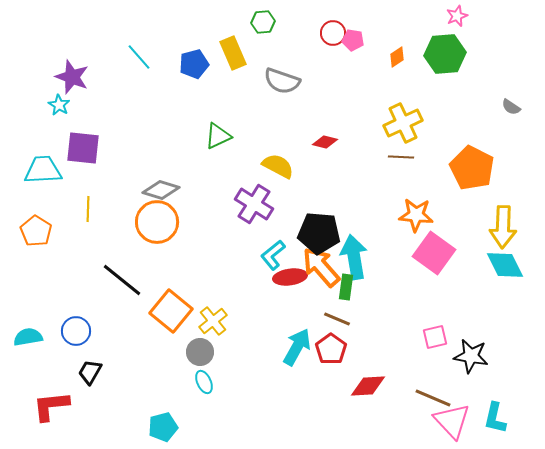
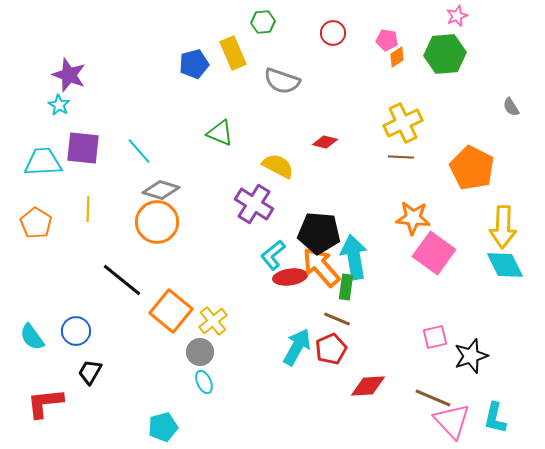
pink pentagon at (353, 40): moved 34 px right
cyan line at (139, 57): moved 94 px down
purple star at (72, 77): moved 3 px left, 2 px up
gray semicircle at (511, 107): rotated 24 degrees clockwise
green triangle at (218, 136): moved 2 px right, 3 px up; rotated 48 degrees clockwise
cyan trapezoid at (43, 170): moved 8 px up
orange star at (416, 215): moved 3 px left, 3 px down
orange pentagon at (36, 231): moved 8 px up
cyan semicircle at (28, 337): moved 4 px right; rotated 116 degrees counterclockwise
red pentagon at (331, 349): rotated 12 degrees clockwise
black star at (471, 356): rotated 28 degrees counterclockwise
red L-shape at (51, 406): moved 6 px left, 3 px up
